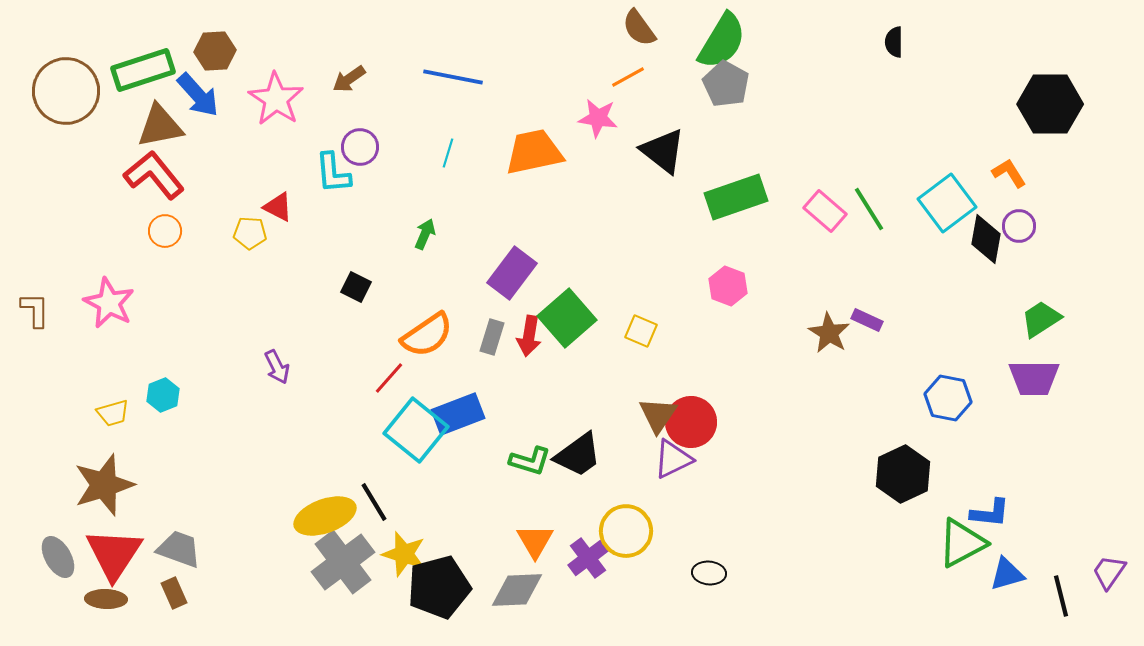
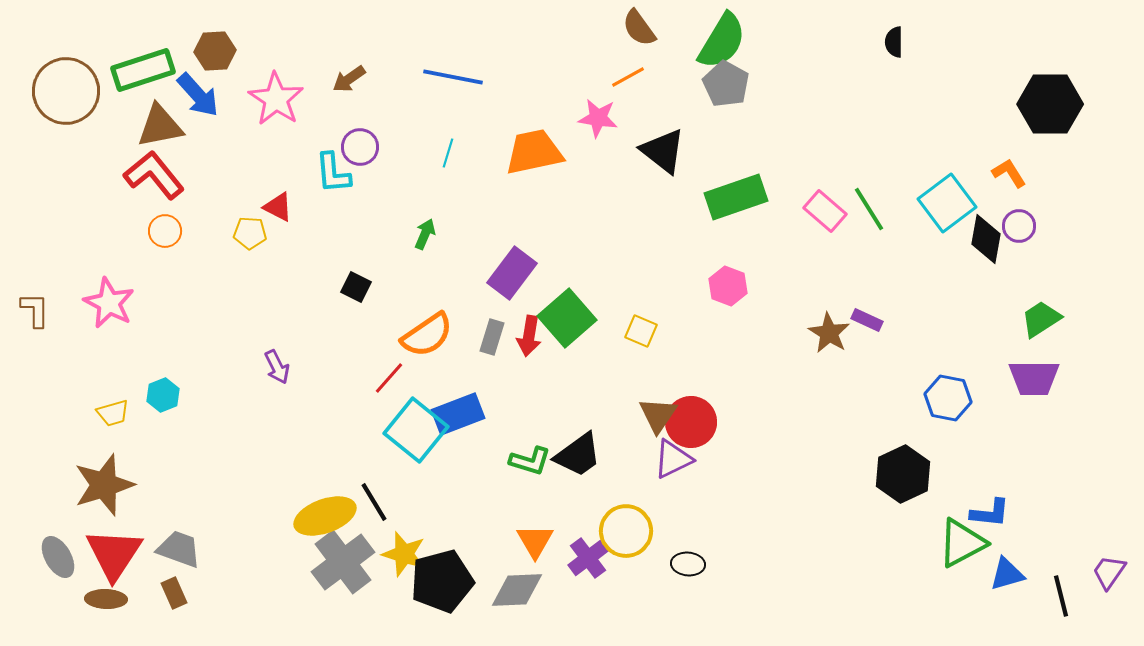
black ellipse at (709, 573): moved 21 px left, 9 px up
black pentagon at (439, 587): moved 3 px right, 6 px up
